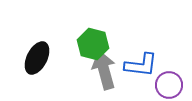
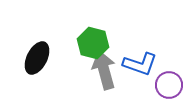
green hexagon: moved 1 px up
blue L-shape: moved 1 px left, 1 px up; rotated 12 degrees clockwise
